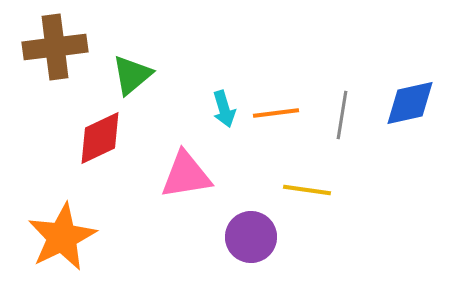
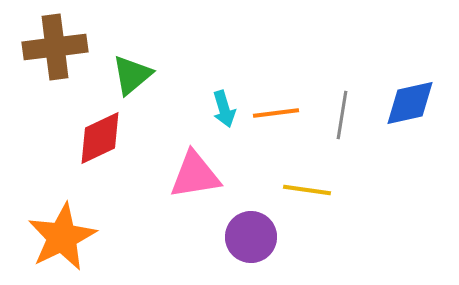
pink triangle: moved 9 px right
